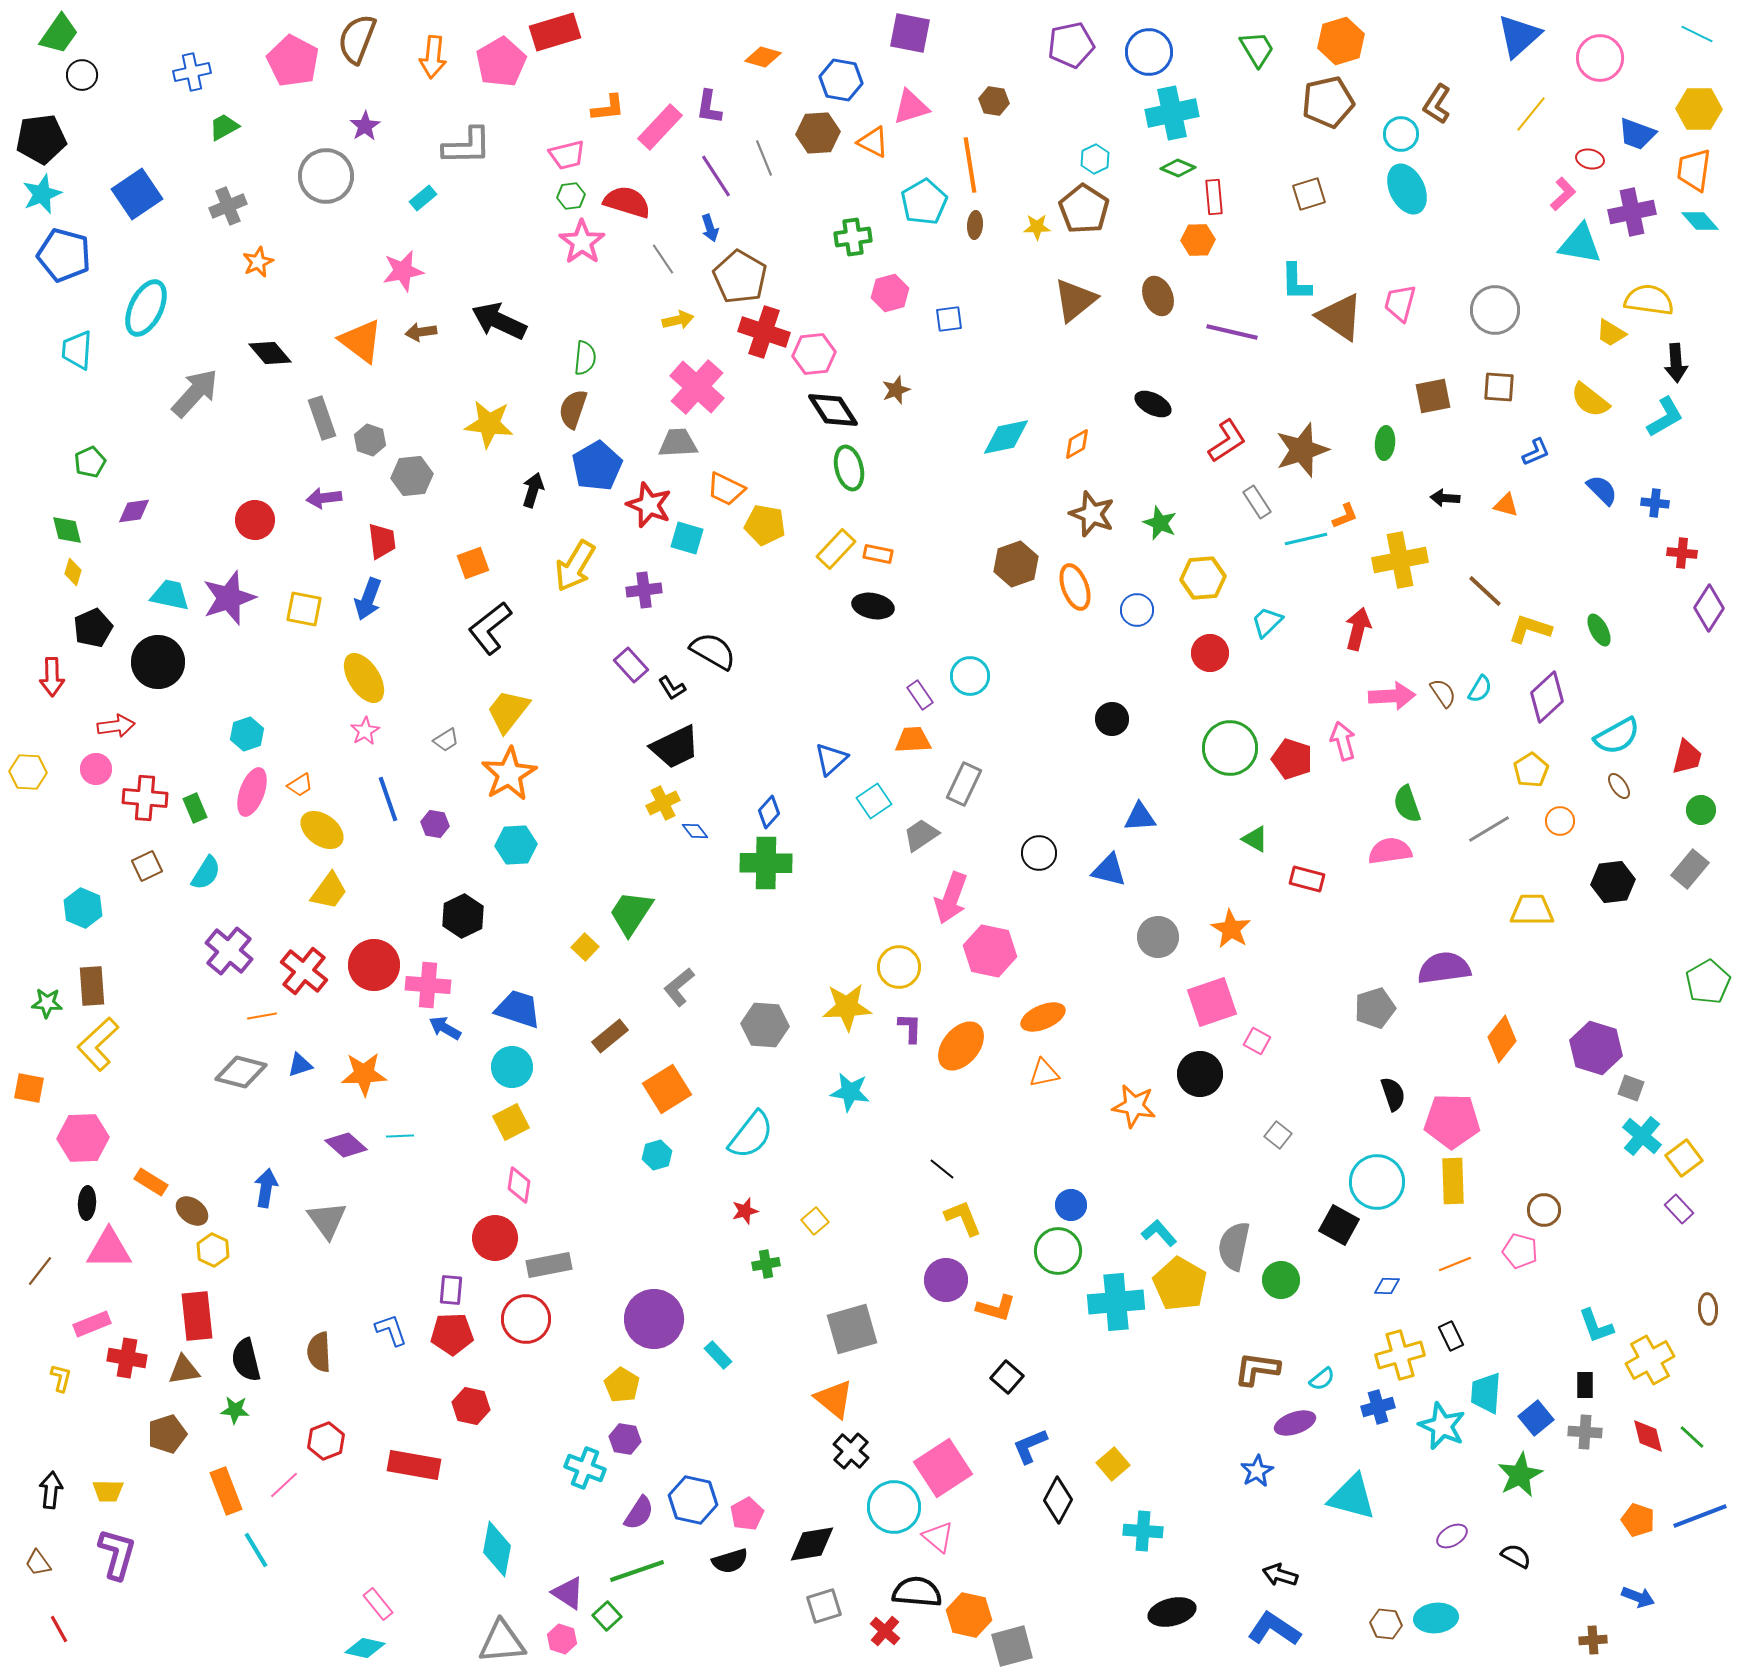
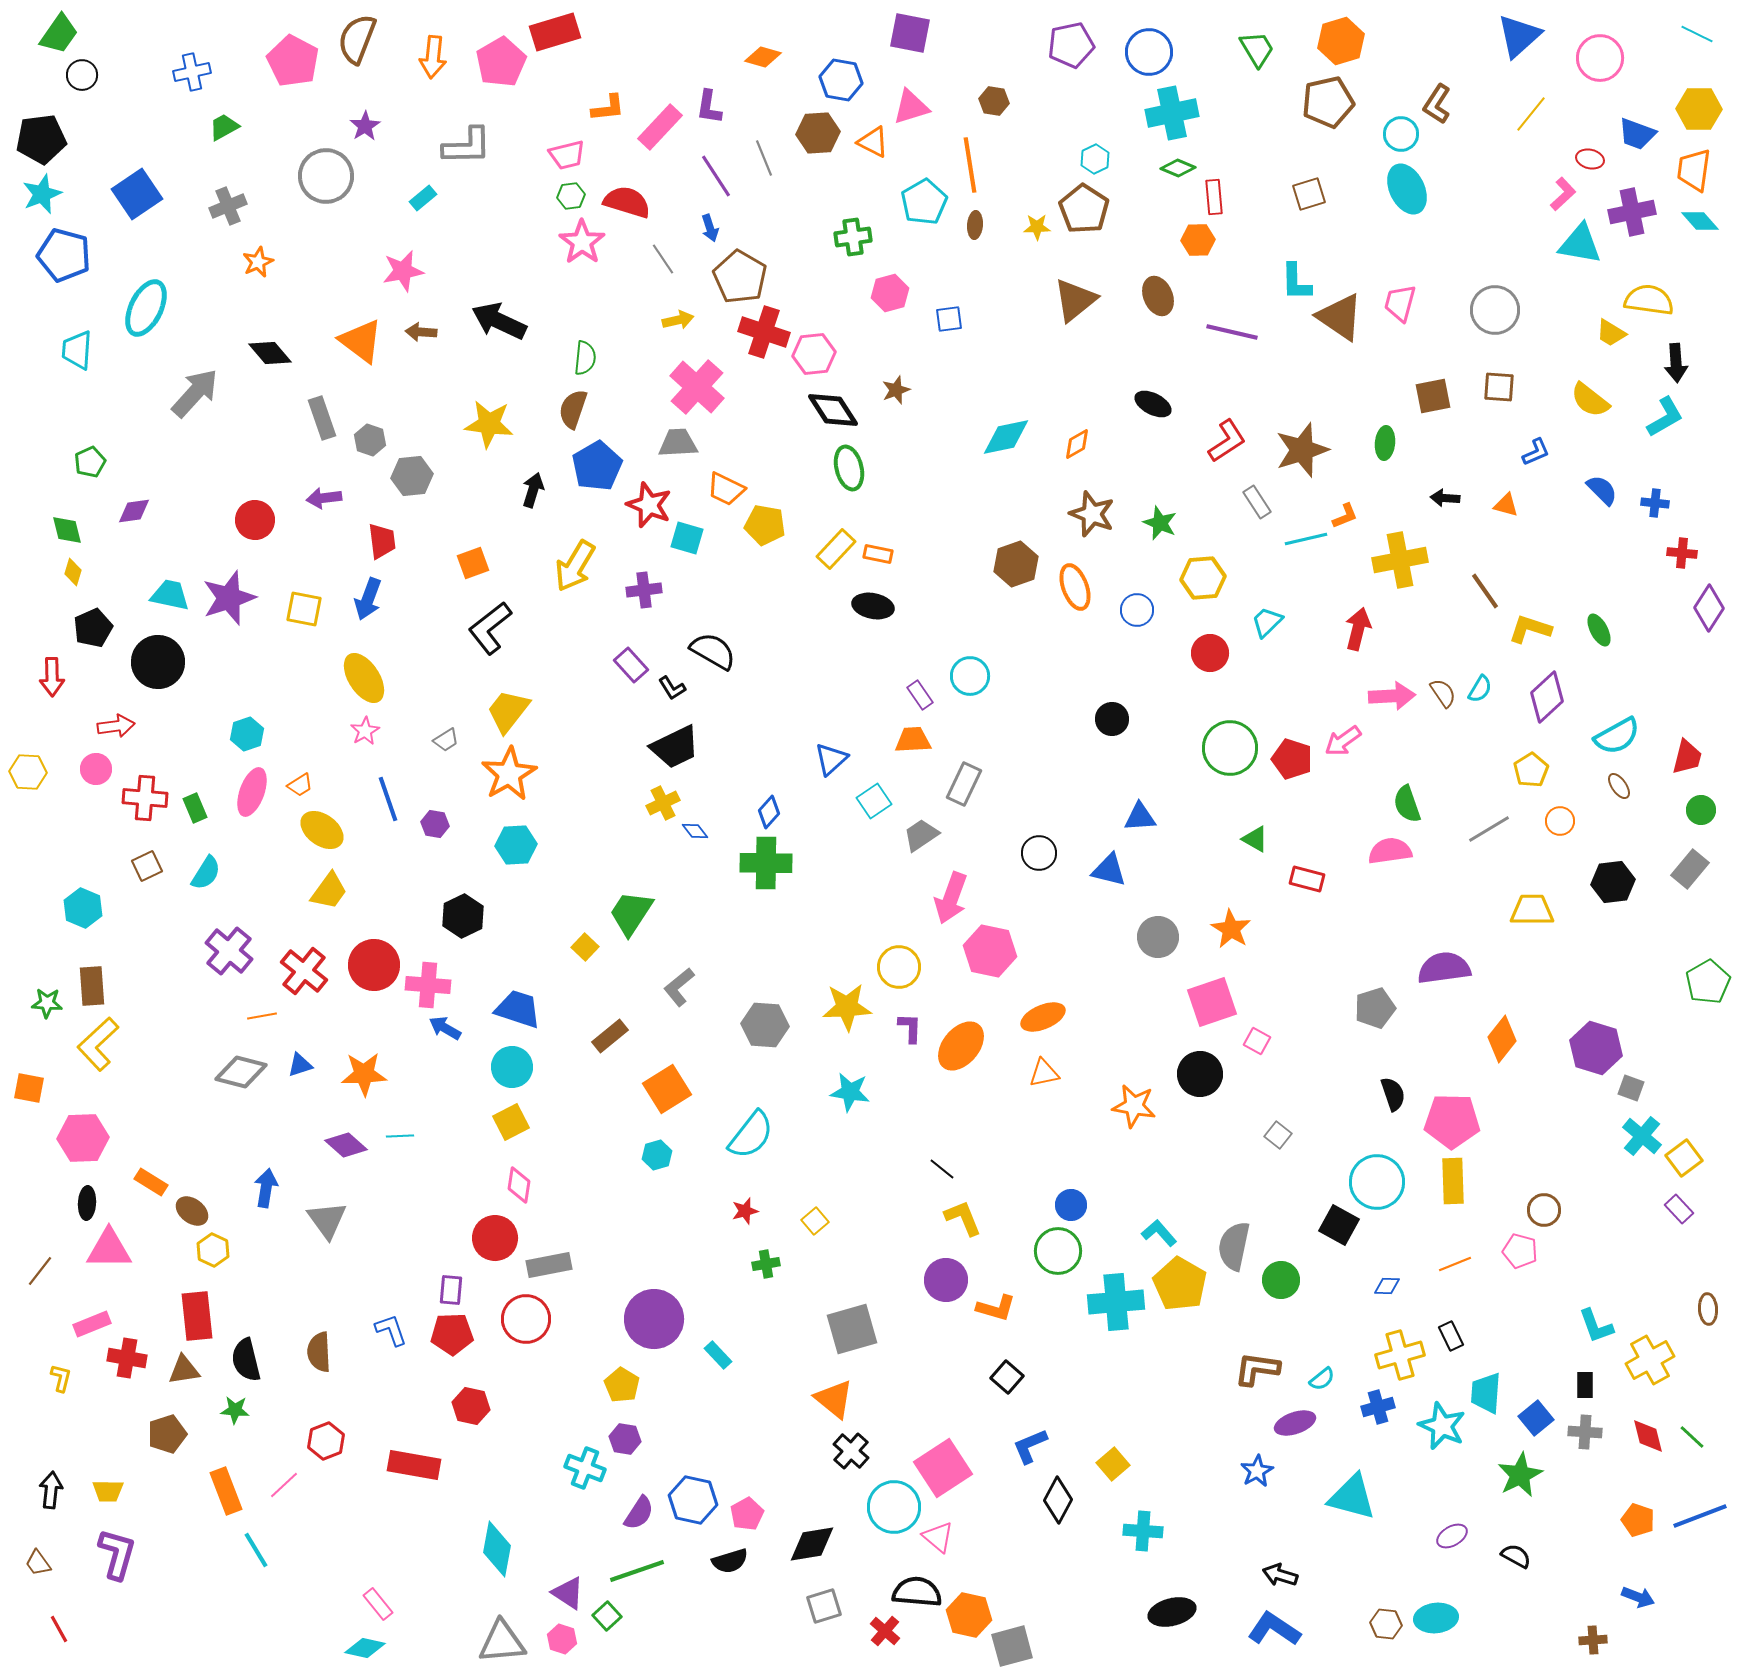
brown arrow at (421, 332): rotated 12 degrees clockwise
brown line at (1485, 591): rotated 12 degrees clockwise
pink arrow at (1343, 741): rotated 111 degrees counterclockwise
